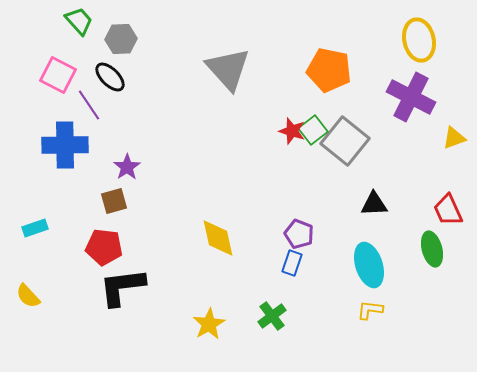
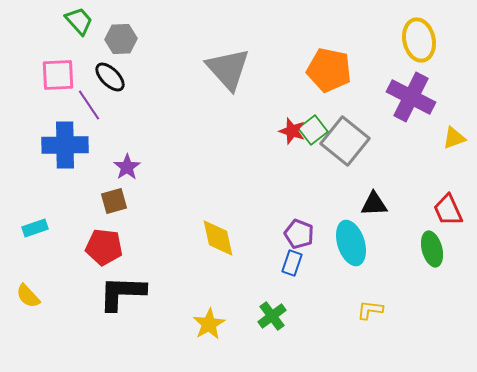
pink square: rotated 30 degrees counterclockwise
cyan ellipse: moved 18 px left, 22 px up
black L-shape: moved 6 px down; rotated 9 degrees clockwise
